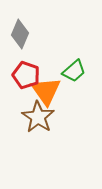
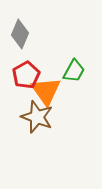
green trapezoid: rotated 20 degrees counterclockwise
red pentagon: rotated 24 degrees clockwise
brown star: moved 1 px left; rotated 12 degrees counterclockwise
